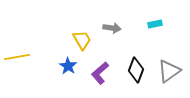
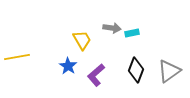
cyan rectangle: moved 23 px left, 9 px down
purple L-shape: moved 4 px left, 2 px down
